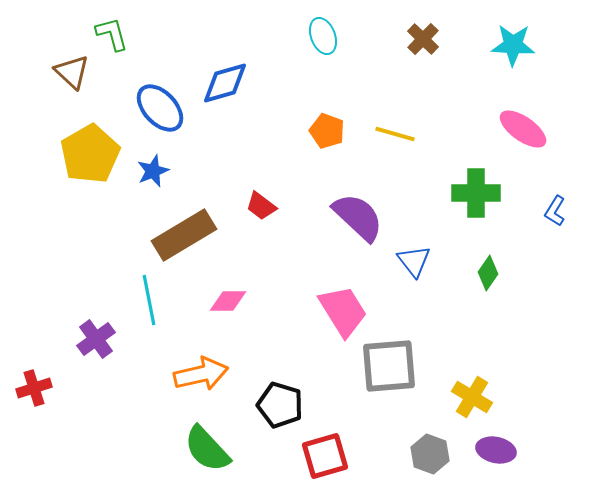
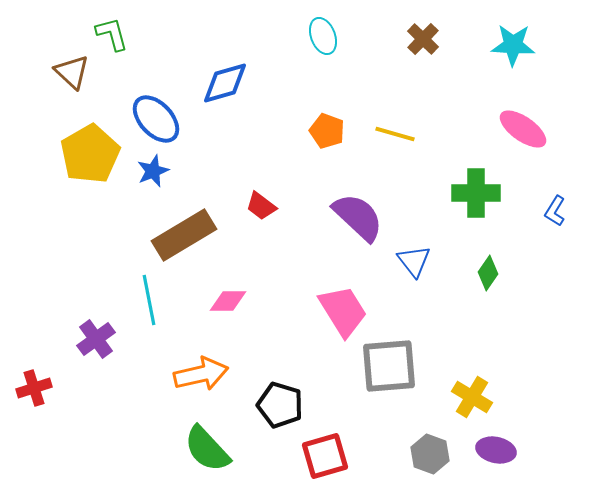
blue ellipse: moved 4 px left, 11 px down
